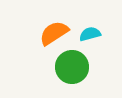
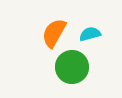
orange semicircle: rotated 28 degrees counterclockwise
